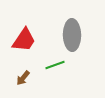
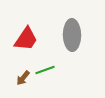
red trapezoid: moved 2 px right, 1 px up
green line: moved 10 px left, 5 px down
